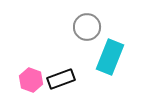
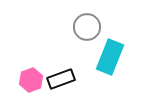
pink hexagon: rotated 20 degrees clockwise
